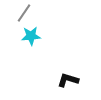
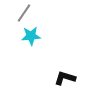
black L-shape: moved 3 px left, 2 px up
